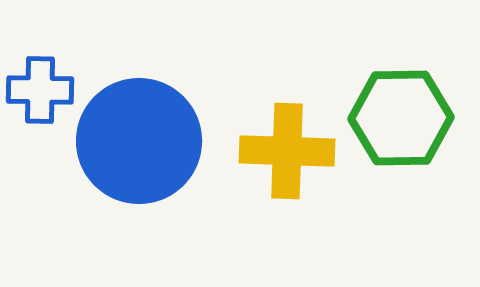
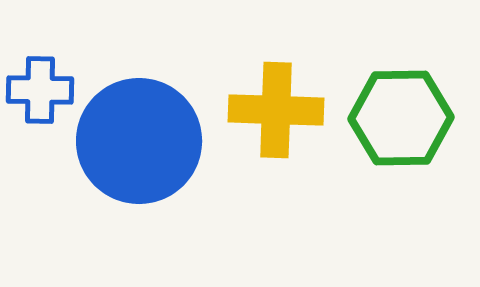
yellow cross: moved 11 px left, 41 px up
